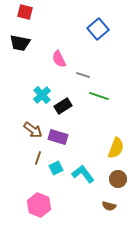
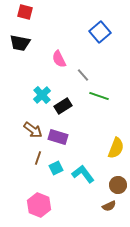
blue square: moved 2 px right, 3 px down
gray line: rotated 32 degrees clockwise
brown circle: moved 6 px down
brown semicircle: rotated 40 degrees counterclockwise
